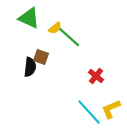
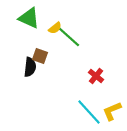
brown square: moved 1 px left, 1 px up
yellow L-shape: moved 1 px right, 2 px down
